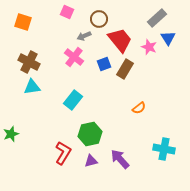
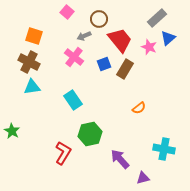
pink square: rotated 16 degrees clockwise
orange square: moved 11 px right, 14 px down
blue triangle: rotated 21 degrees clockwise
cyan rectangle: rotated 72 degrees counterclockwise
green star: moved 1 px right, 3 px up; rotated 21 degrees counterclockwise
purple triangle: moved 52 px right, 17 px down
